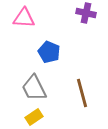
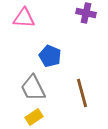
blue pentagon: moved 1 px right, 4 px down
gray trapezoid: moved 1 px left
